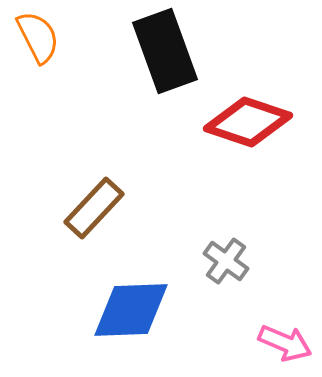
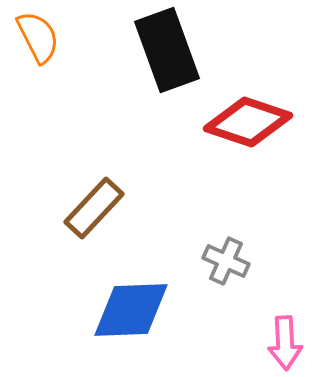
black rectangle: moved 2 px right, 1 px up
gray cross: rotated 12 degrees counterclockwise
pink arrow: rotated 64 degrees clockwise
